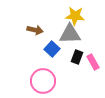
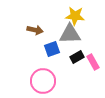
blue square: rotated 28 degrees clockwise
black rectangle: rotated 40 degrees clockwise
